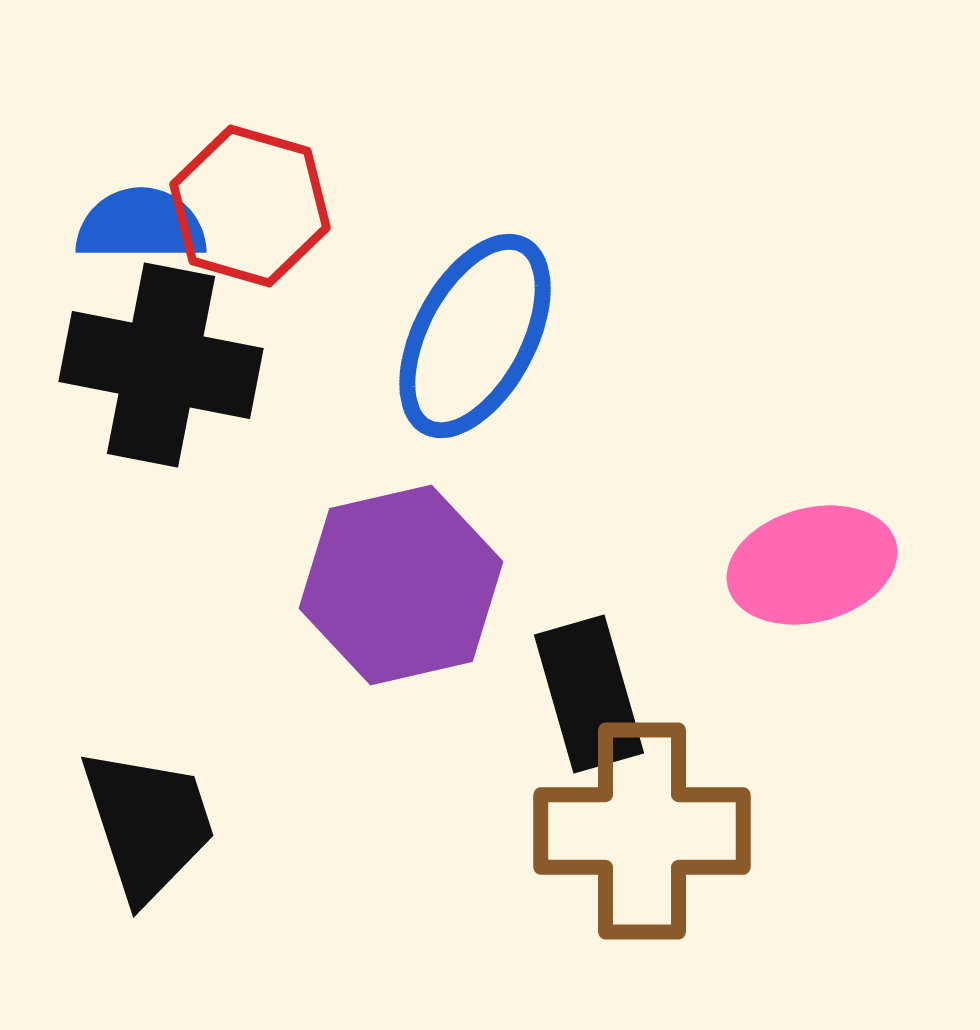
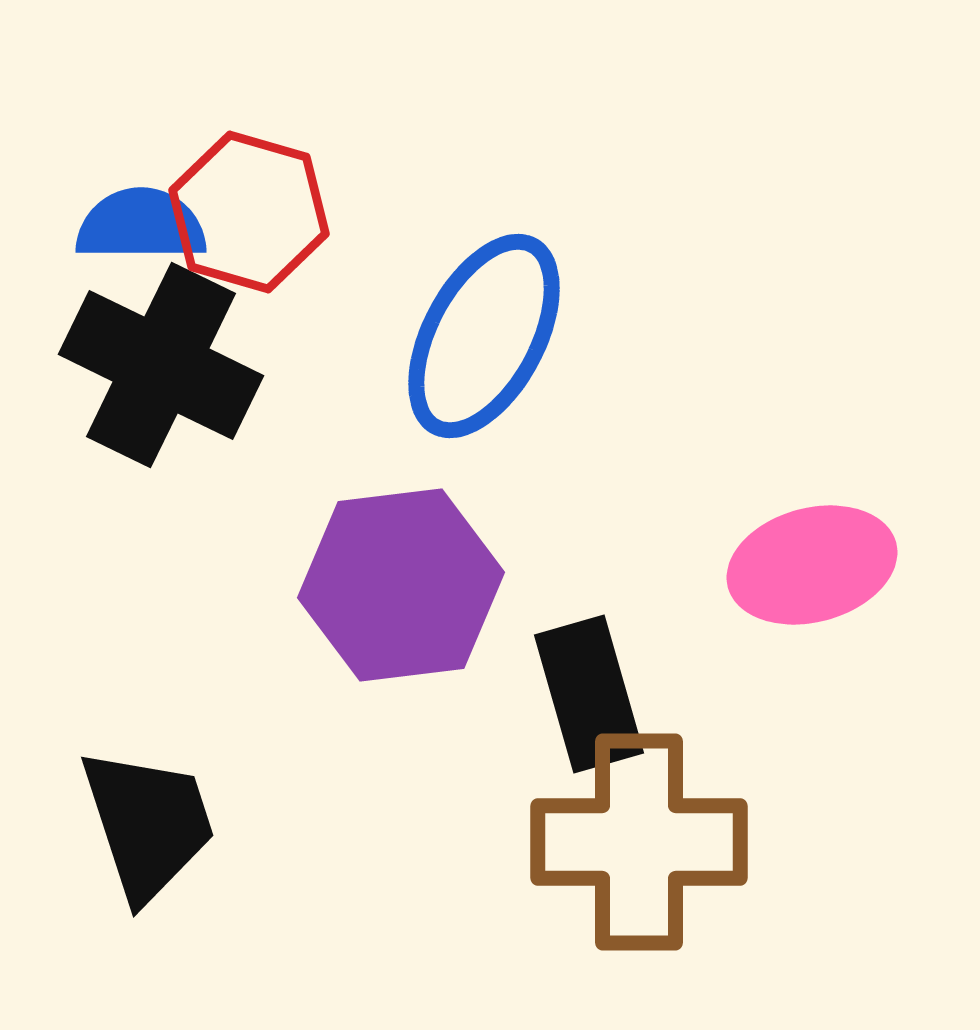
red hexagon: moved 1 px left, 6 px down
blue ellipse: moved 9 px right
black cross: rotated 15 degrees clockwise
purple hexagon: rotated 6 degrees clockwise
brown cross: moved 3 px left, 11 px down
